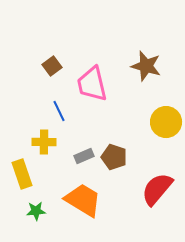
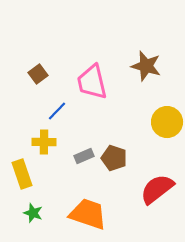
brown square: moved 14 px left, 8 px down
pink trapezoid: moved 2 px up
blue line: moved 2 px left; rotated 70 degrees clockwise
yellow circle: moved 1 px right
brown pentagon: moved 1 px down
red semicircle: rotated 12 degrees clockwise
orange trapezoid: moved 5 px right, 14 px down; rotated 12 degrees counterclockwise
green star: moved 3 px left, 2 px down; rotated 24 degrees clockwise
